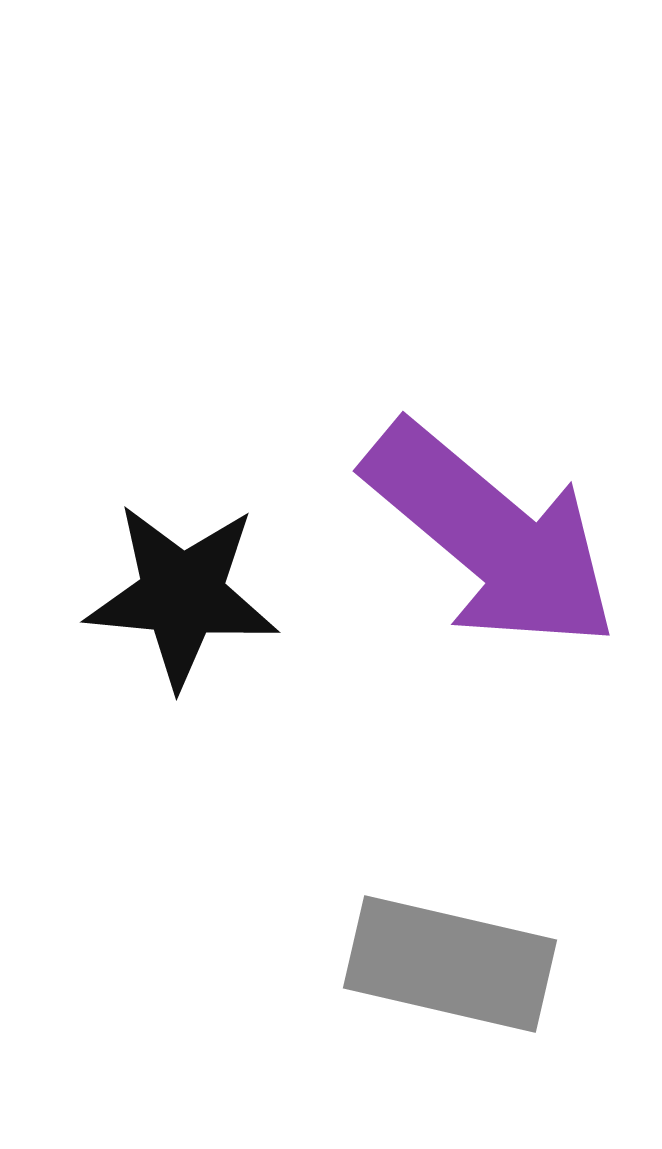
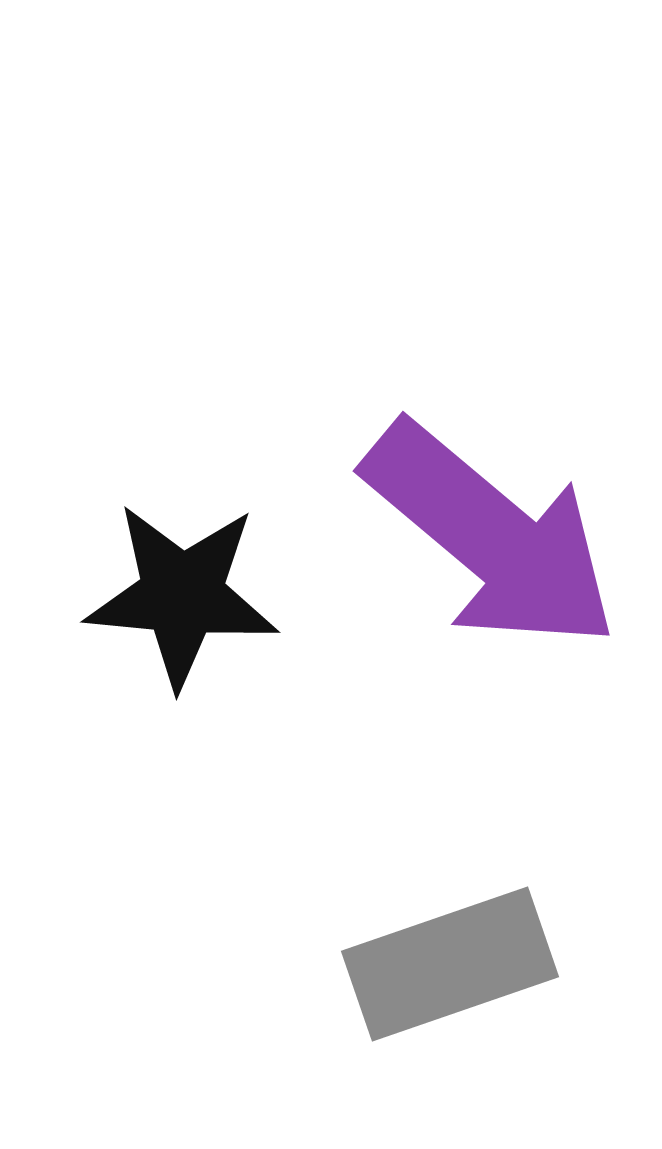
gray rectangle: rotated 32 degrees counterclockwise
